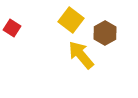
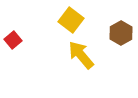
red square: moved 1 px right, 12 px down; rotated 18 degrees clockwise
brown hexagon: moved 16 px right
